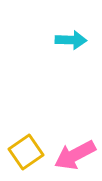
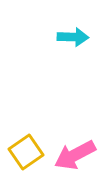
cyan arrow: moved 2 px right, 3 px up
